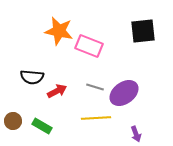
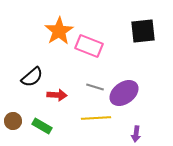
orange star: rotated 28 degrees clockwise
black semicircle: rotated 45 degrees counterclockwise
red arrow: moved 4 px down; rotated 30 degrees clockwise
purple arrow: rotated 28 degrees clockwise
